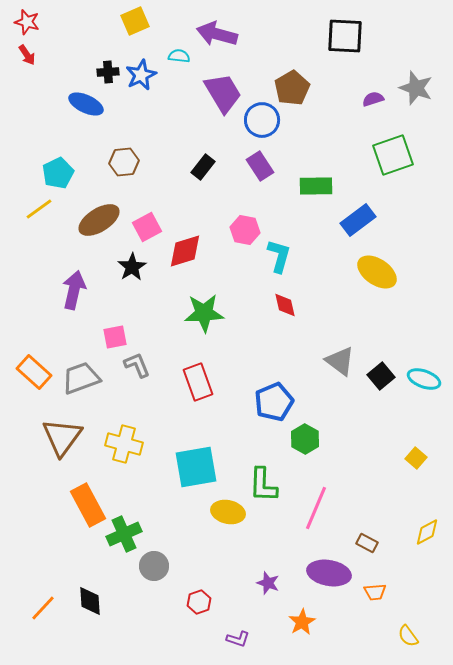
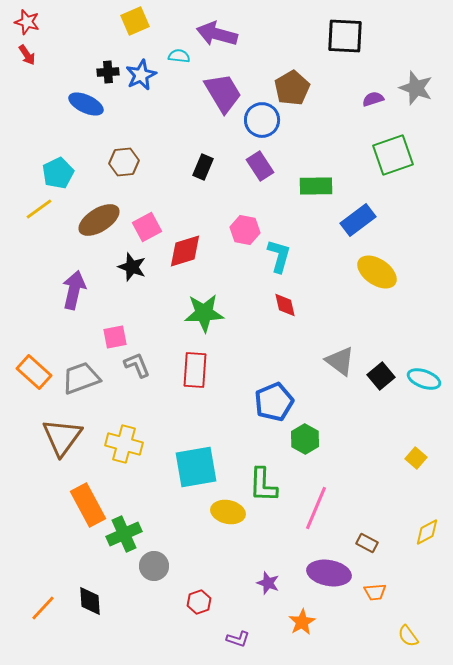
black rectangle at (203, 167): rotated 15 degrees counterclockwise
black star at (132, 267): rotated 20 degrees counterclockwise
red rectangle at (198, 382): moved 3 px left, 12 px up; rotated 24 degrees clockwise
